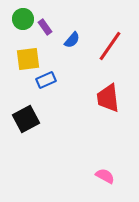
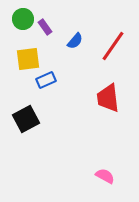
blue semicircle: moved 3 px right, 1 px down
red line: moved 3 px right
